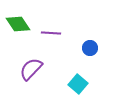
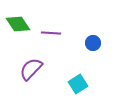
blue circle: moved 3 px right, 5 px up
cyan square: rotated 18 degrees clockwise
